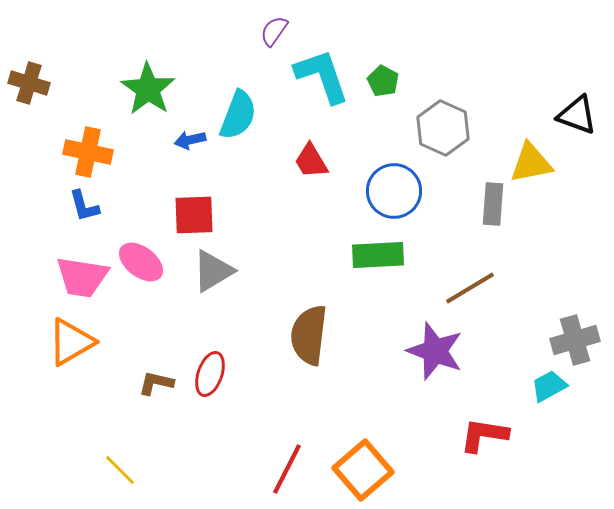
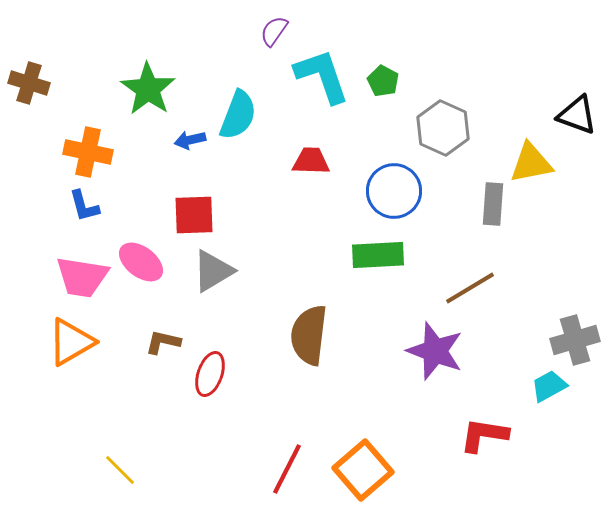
red trapezoid: rotated 123 degrees clockwise
brown L-shape: moved 7 px right, 41 px up
